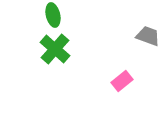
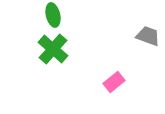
green cross: moved 2 px left
pink rectangle: moved 8 px left, 1 px down
